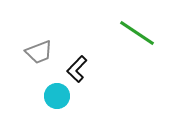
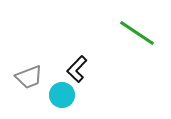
gray trapezoid: moved 10 px left, 25 px down
cyan circle: moved 5 px right, 1 px up
